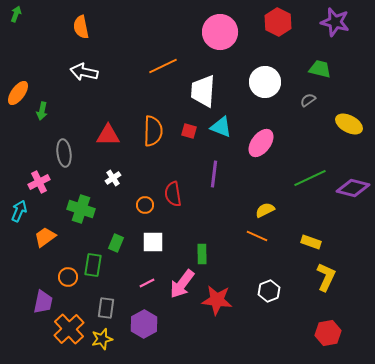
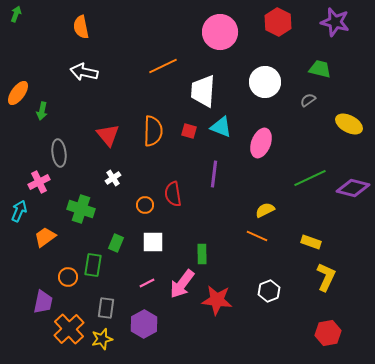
red triangle at (108, 135): rotated 50 degrees clockwise
pink ellipse at (261, 143): rotated 16 degrees counterclockwise
gray ellipse at (64, 153): moved 5 px left
